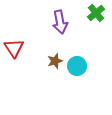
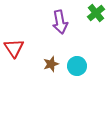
brown star: moved 4 px left, 3 px down
